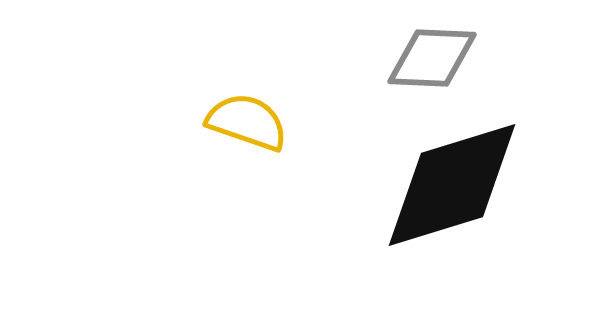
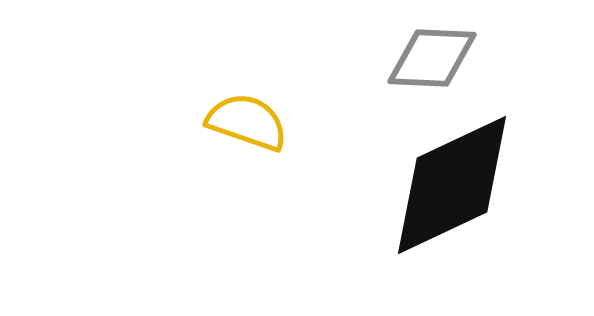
black diamond: rotated 8 degrees counterclockwise
